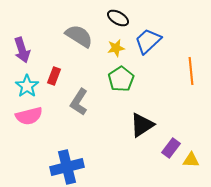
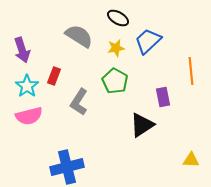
green pentagon: moved 6 px left, 2 px down; rotated 10 degrees counterclockwise
purple rectangle: moved 8 px left, 51 px up; rotated 48 degrees counterclockwise
